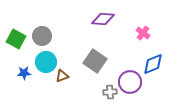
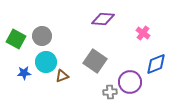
blue diamond: moved 3 px right
